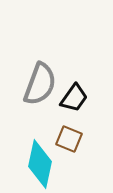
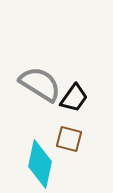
gray semicircle: rotated 78 degrees counterclockwise
brown square: rotated 8 degrees counterclockwise
